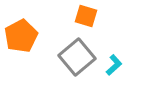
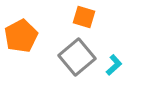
orange square: moved 2 px left, 1 px down
